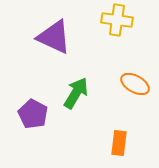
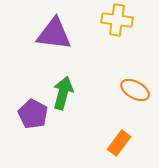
purple triangle: moved 3 px up; rotated 18 degrees counterclockwise
orange ellipse: moved 6 px down
green arrow: moved 13 px left; rotated 16 degrees counterclockwise
orange rectangle: rotated 30 degrees clockwise
